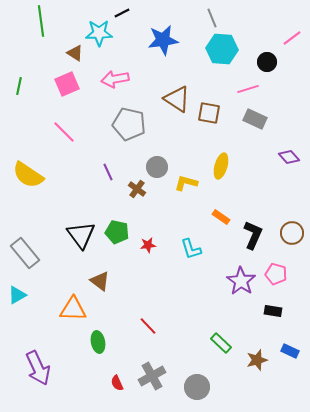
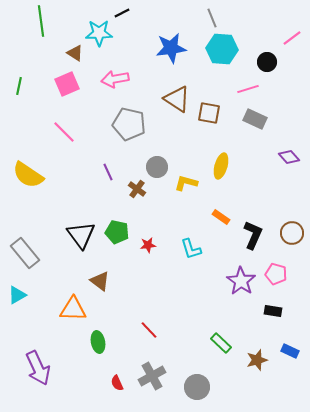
blue star at (163, 40): moved 8 px right, 8 px down
red line at (148, 326): moved 1 px right, 4 px down
